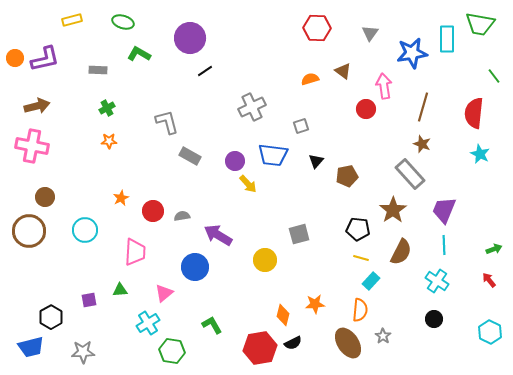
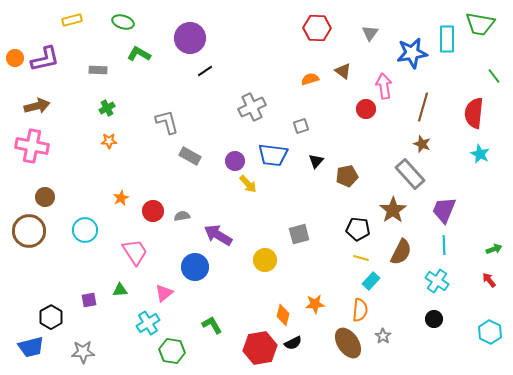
pink trapezoid at (135, 252): rotated 36 degrees counterclockwise
